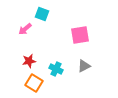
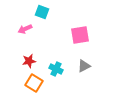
cyan square: moved 2 px up
pink arrow: rotated 16 degrees clockwise
